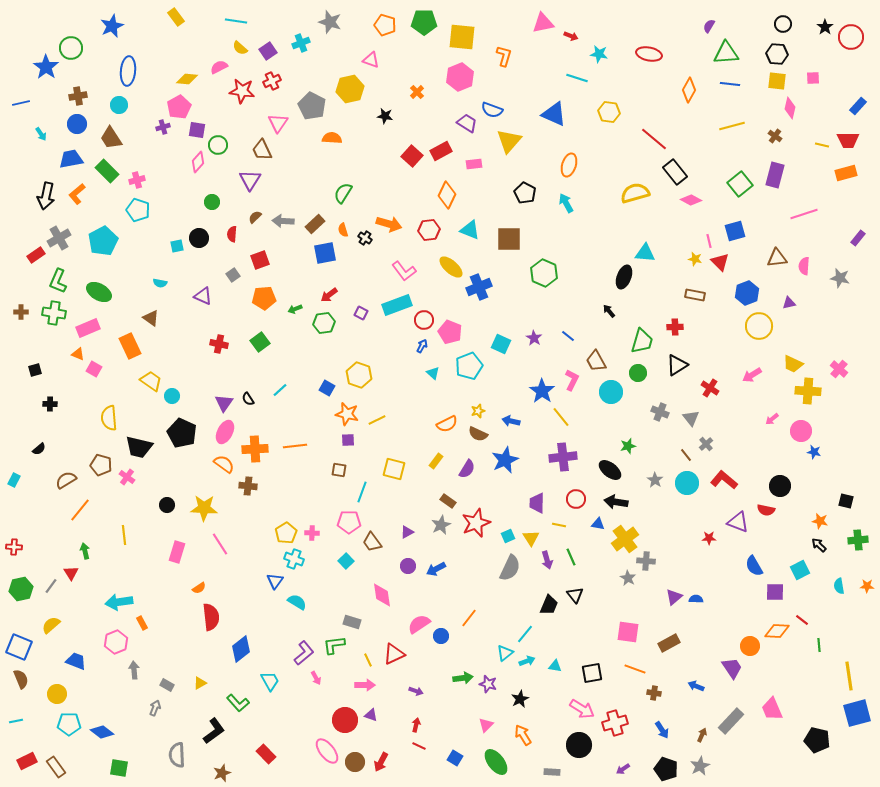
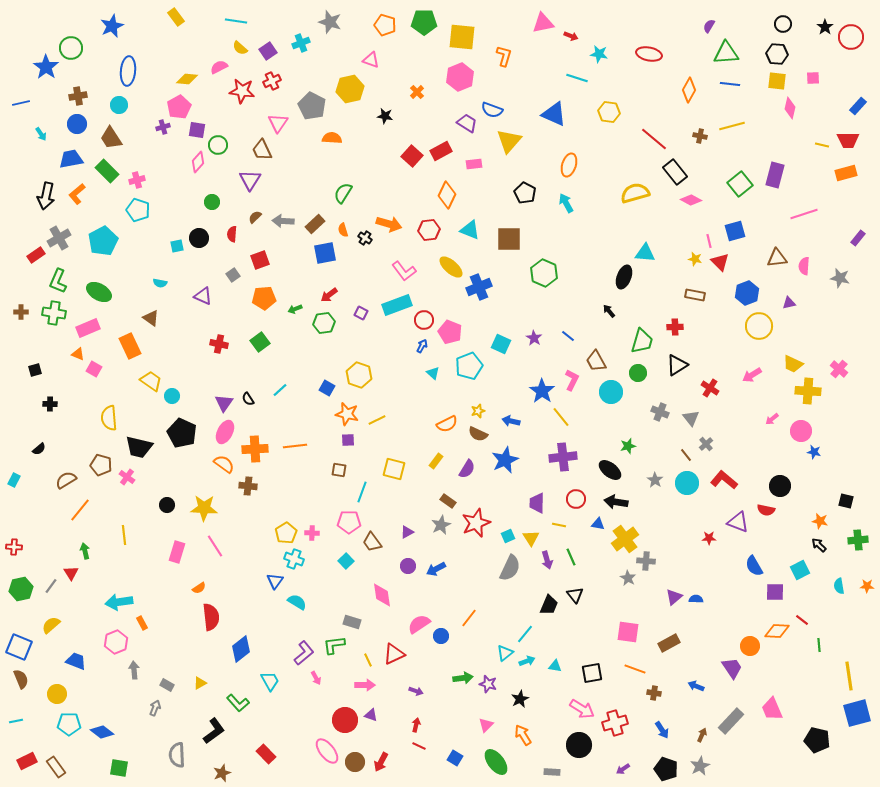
brown cross at (775, 136): moved 75 px left; rotated 24 degrees counterclockwise
pink line at (220, 544): moved 5 px left, 2 px down
